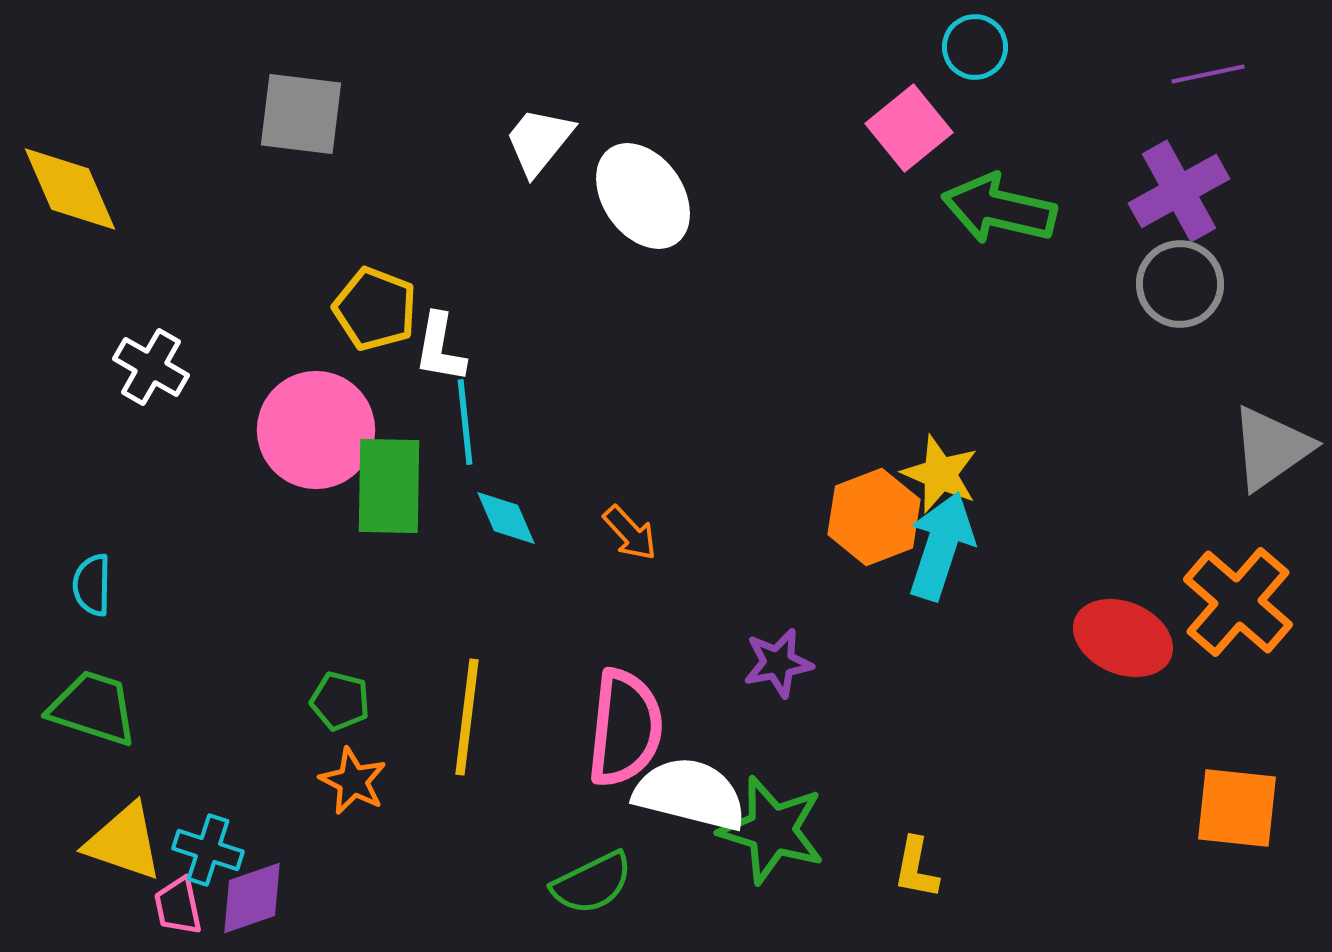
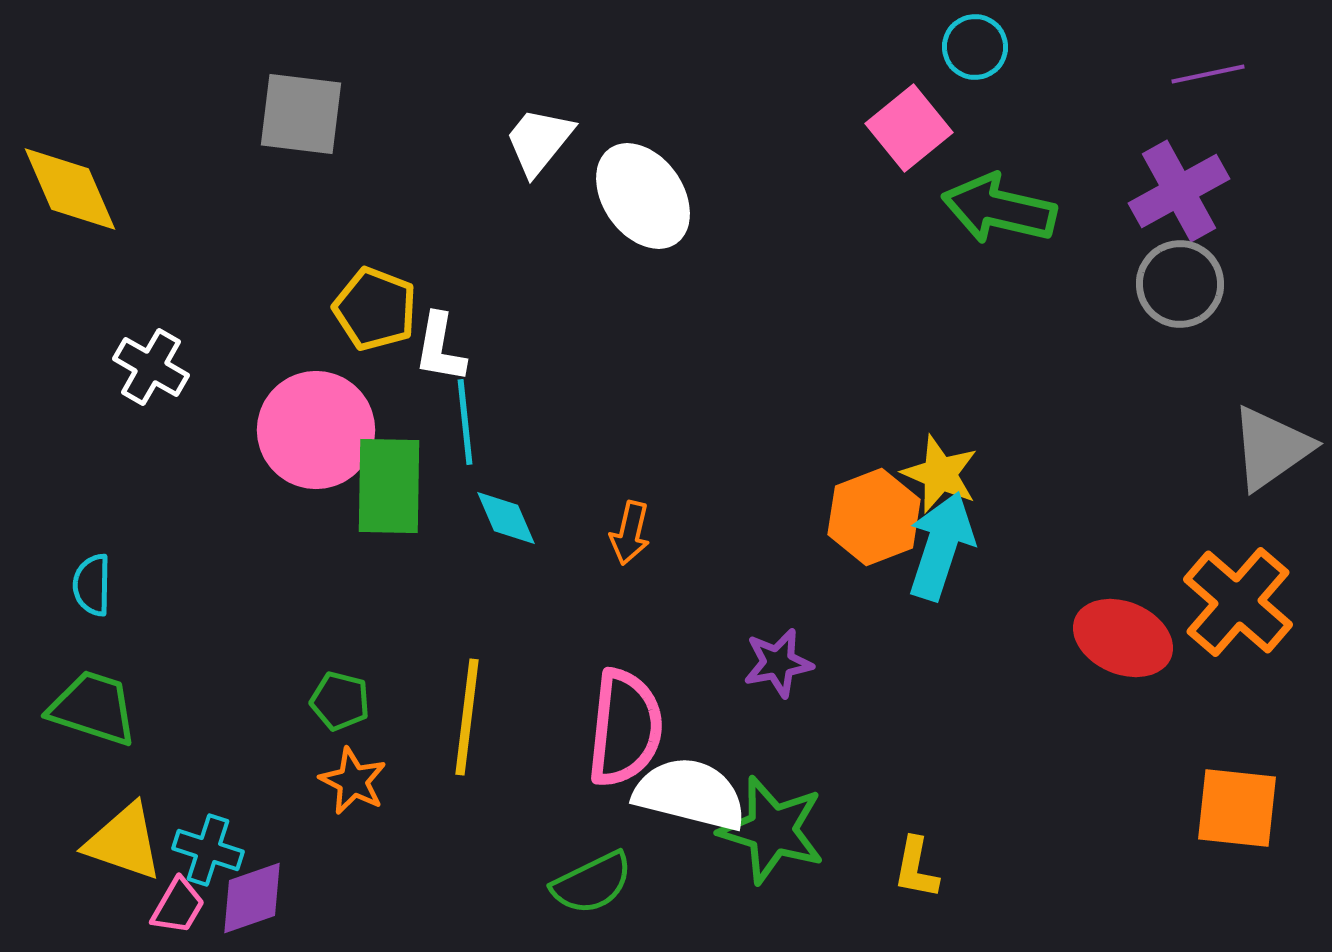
orange arrow: rotated 56 degrees clockwise
pink trapezoid: rotated 138 degrees counterclockwise
